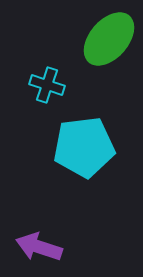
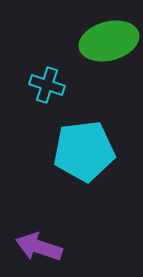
green ellipse: moved 2 px down; rotated 34 degrees clockwise
cyan pentagon: moved 4 px down
